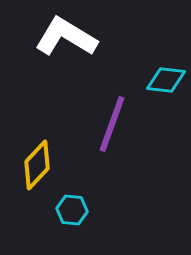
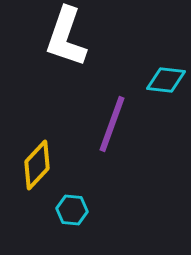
white L-shape: rotated 102 degrees counterclockwise
